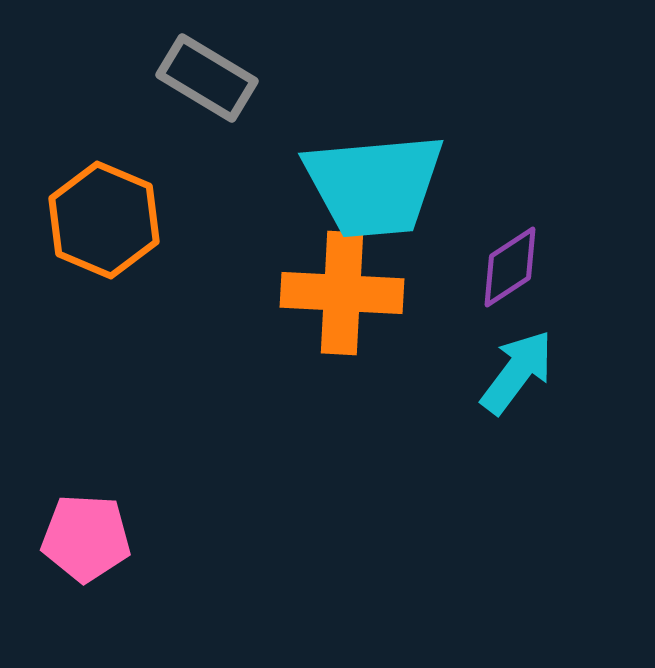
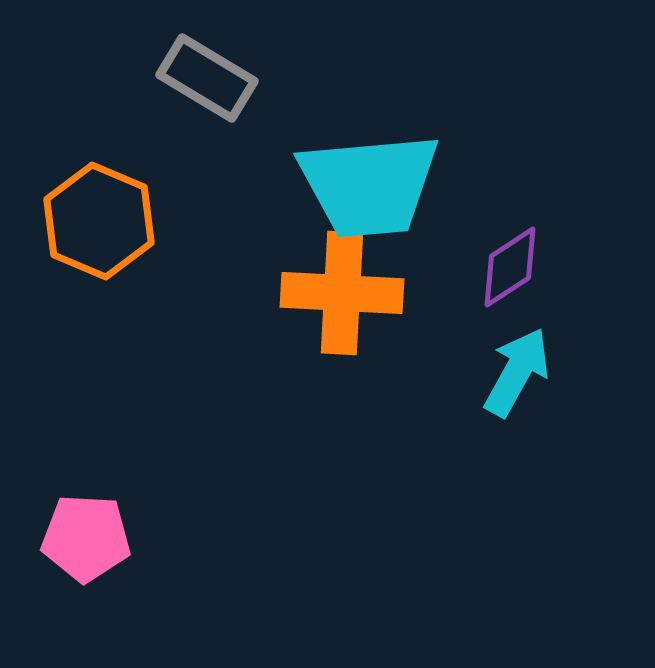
cyan trapezoid: moved 5 px left
orange hexagon: moved 5 px left, 1 px down
cyan arrow: rotated 8 degrees counterclockwise
